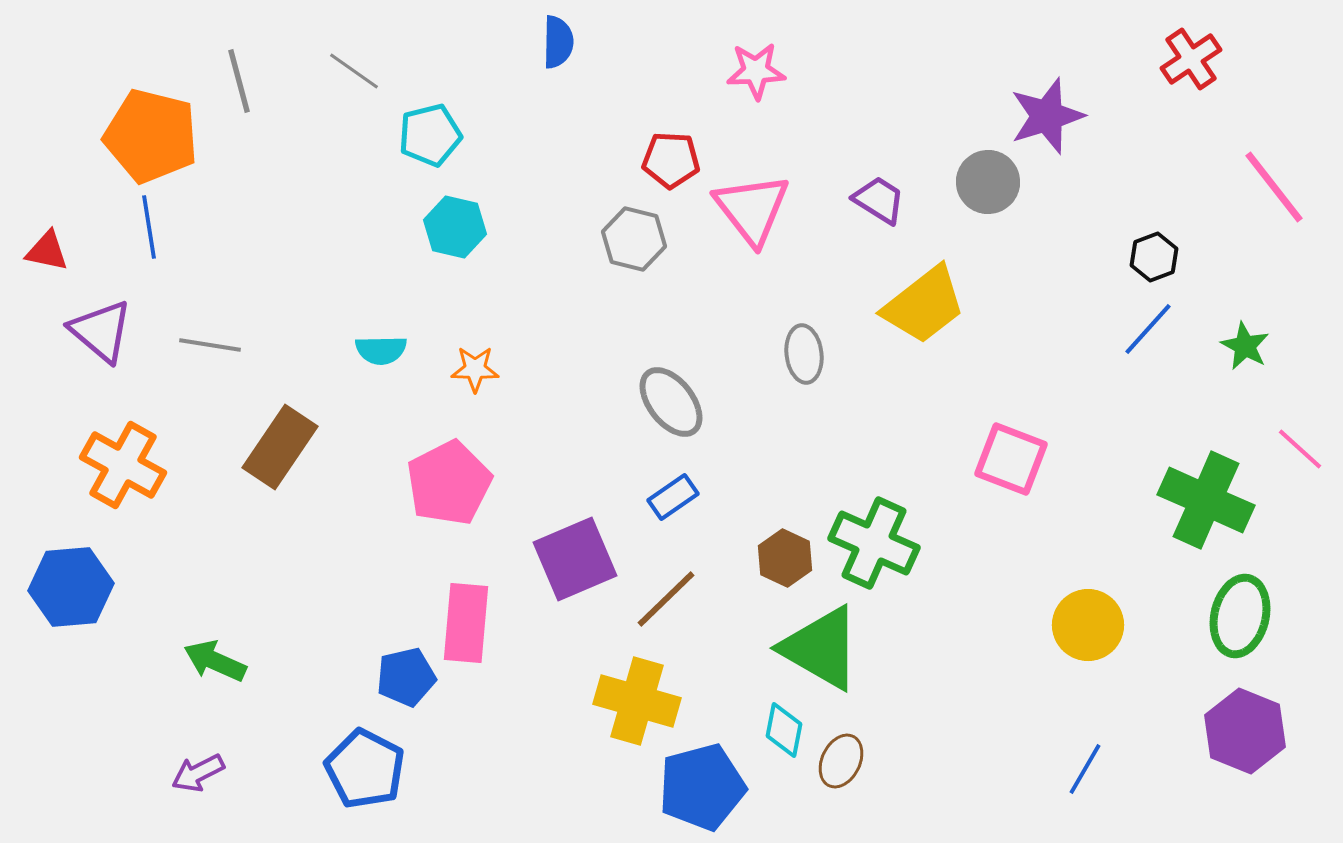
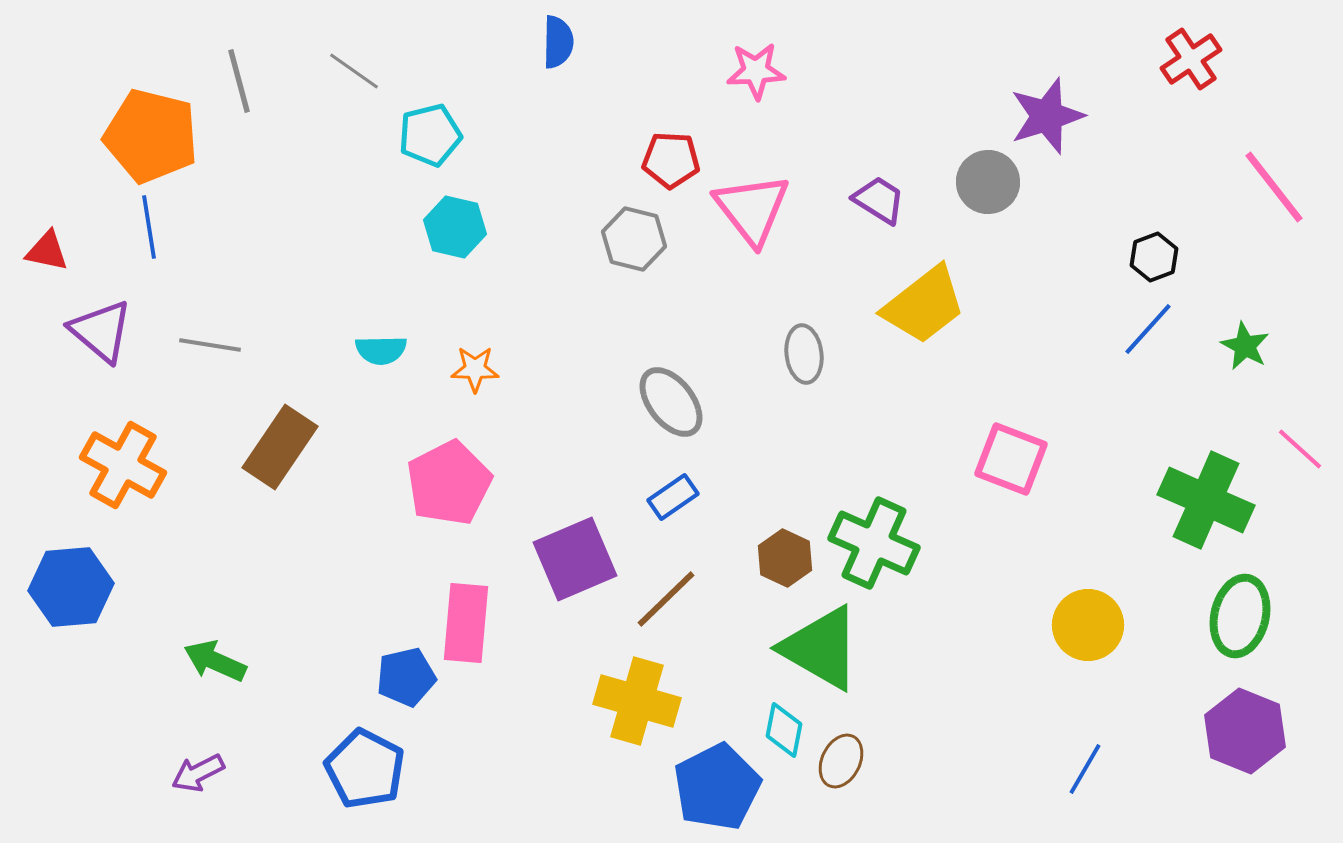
blue pentagon at (702, 787): moved 15 px right; rotated 12 degrees counterclockwise
